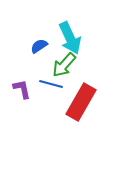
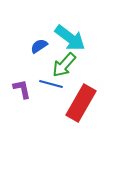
cyan arrow: rotated 28 degrees counterclockwise
red rectangle: moved 1 px down
